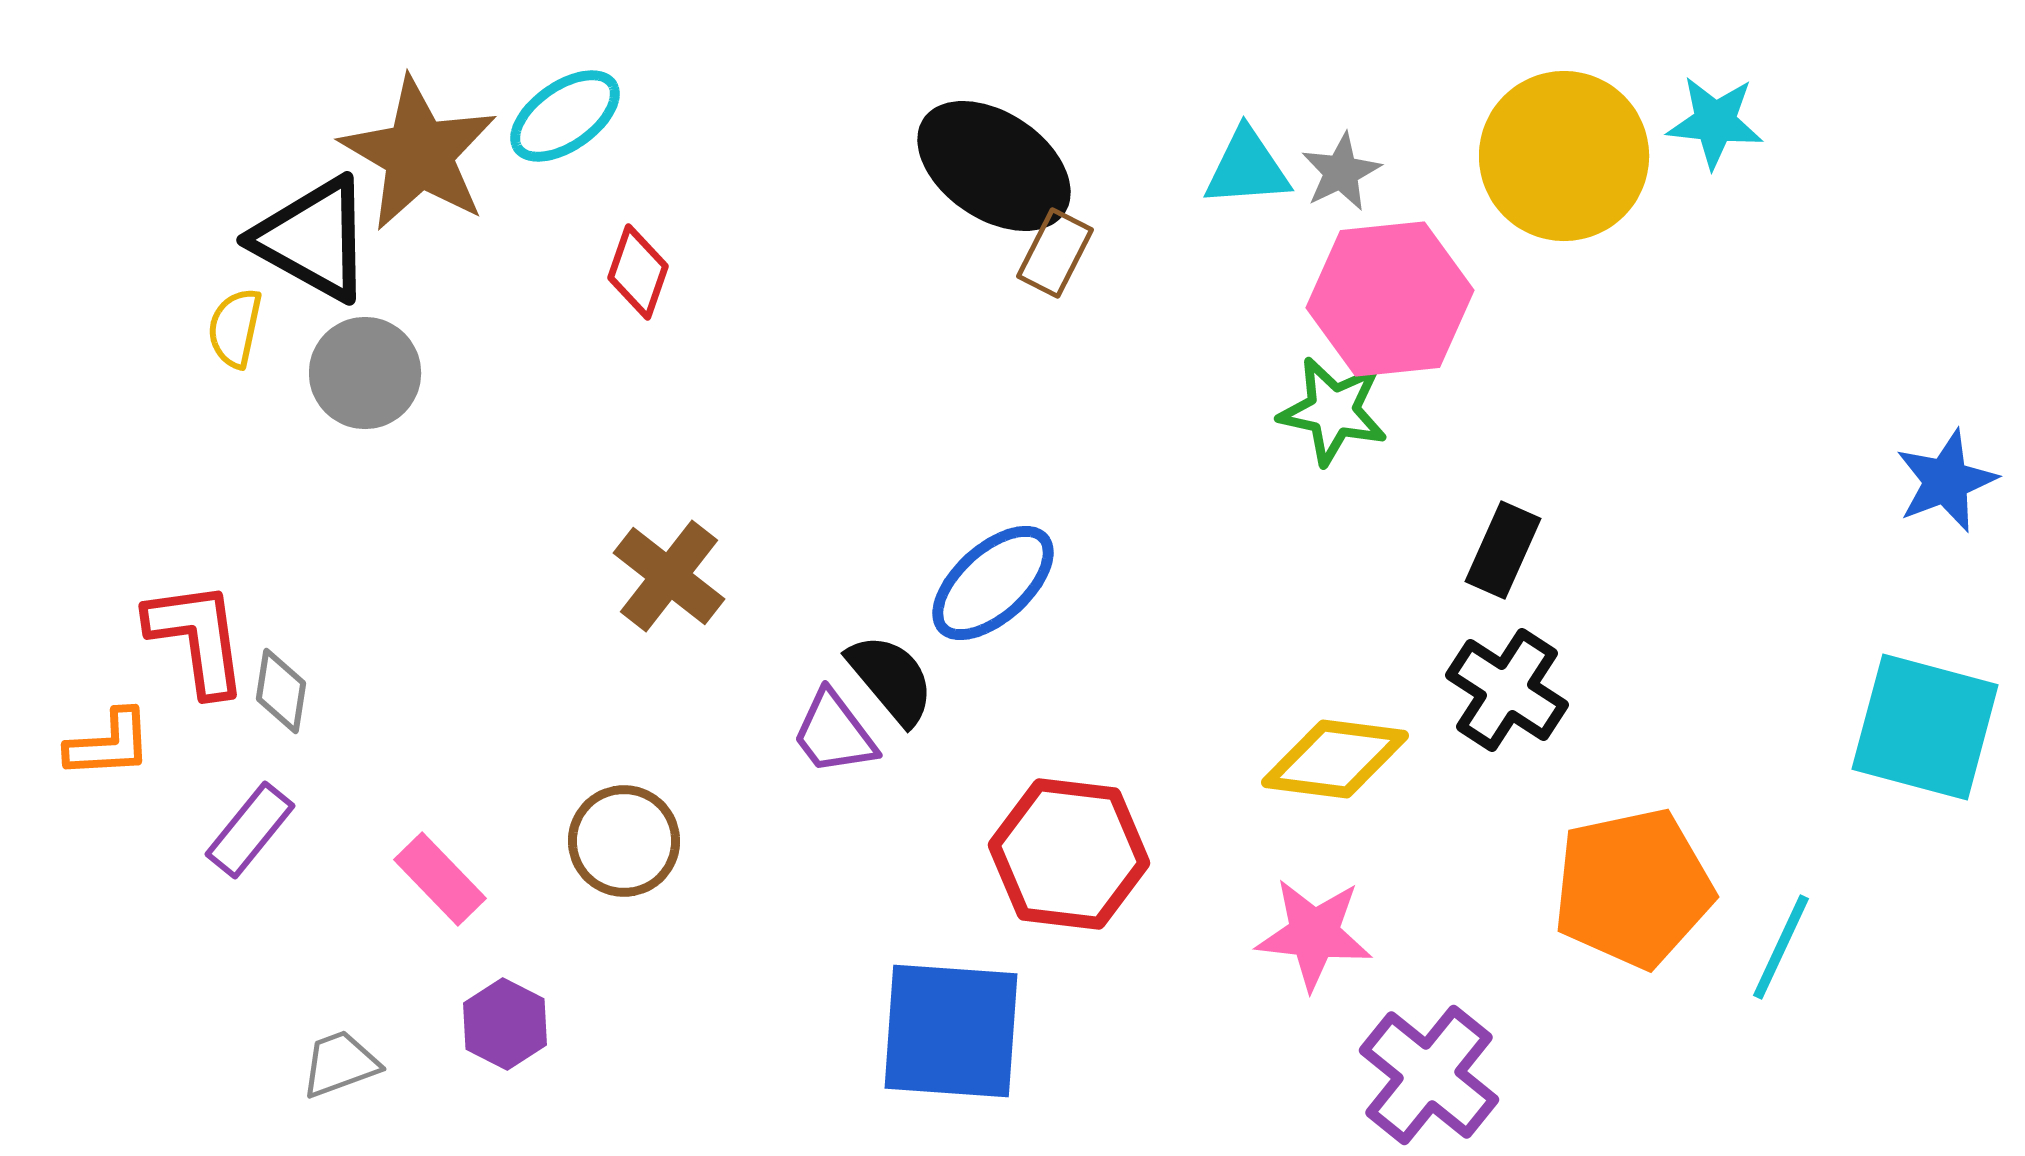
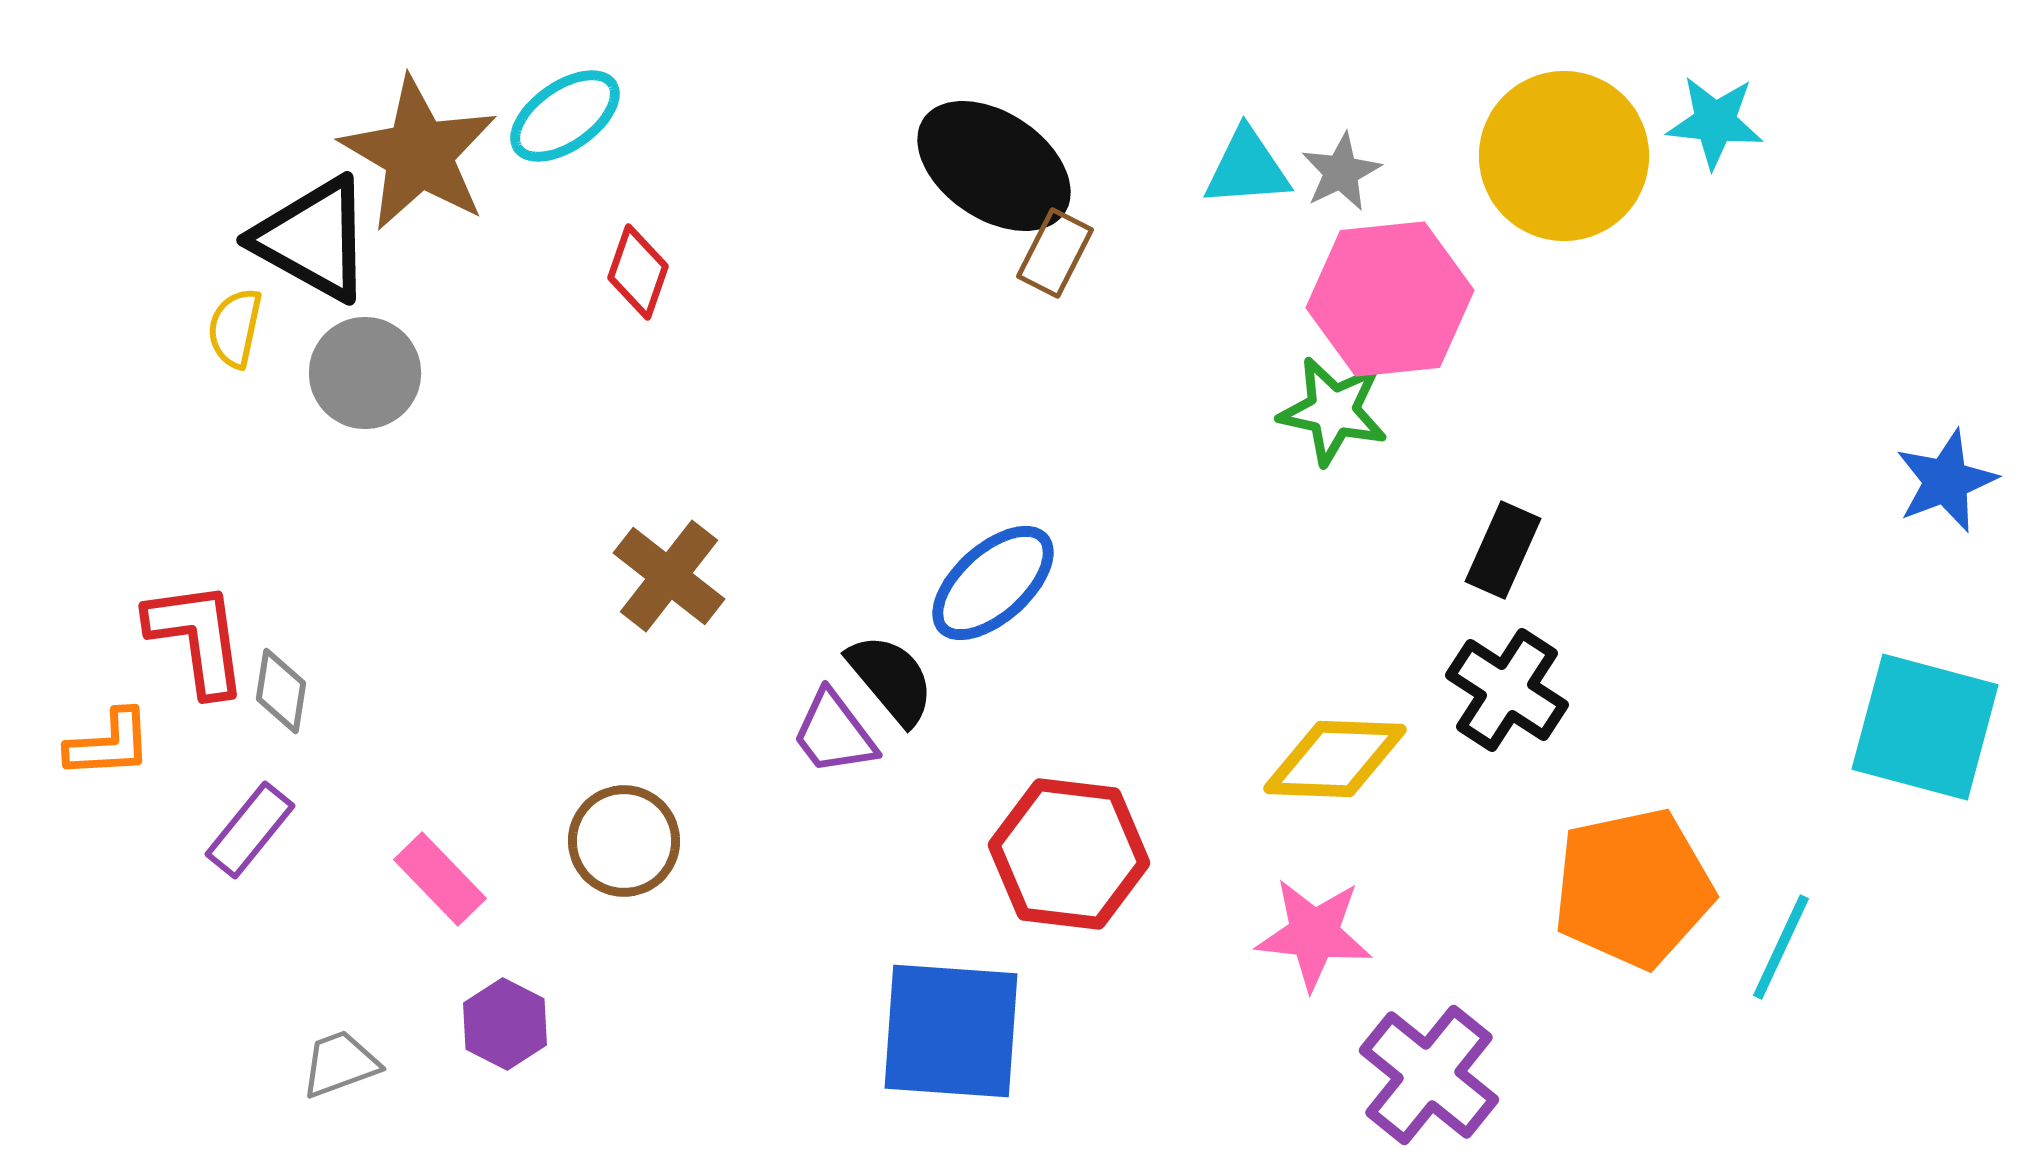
yellow diamond: rotated 5 degrees counterclockwise
